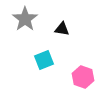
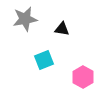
gray star: rotated 25 degrees clockwise
pink hexagon: rotated 10 degrees clockwise
